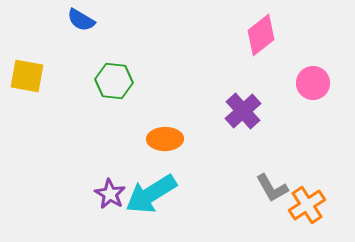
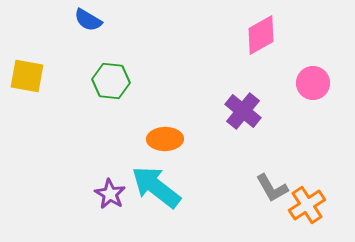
blue semicircle: moved 7 px right
pink diamond: rotated 9 degrees clockwise
green hexagon: moved 3 px left
purple cross: rotated 9 degrees counterclockwise
cyan arrow: moved 5 px right, 7 px up; rotated 70 degrees clockwise
